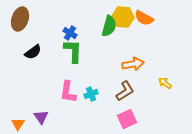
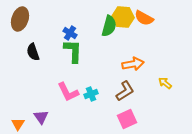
black semicircle: rotated 108 degrees clockwise
pink L-shape: rotated 35 degrees counterclockwise
